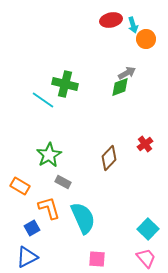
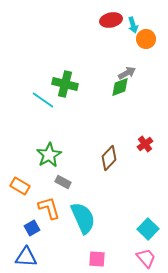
blue triangle: moved 1 px left; rotated 30 degrees clockwise
